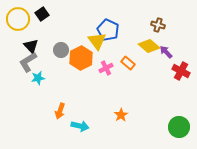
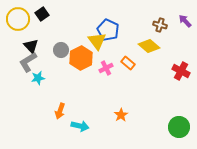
brown cross: moved 2 px right
purple arrow: moved 19 px right, 31 px up
